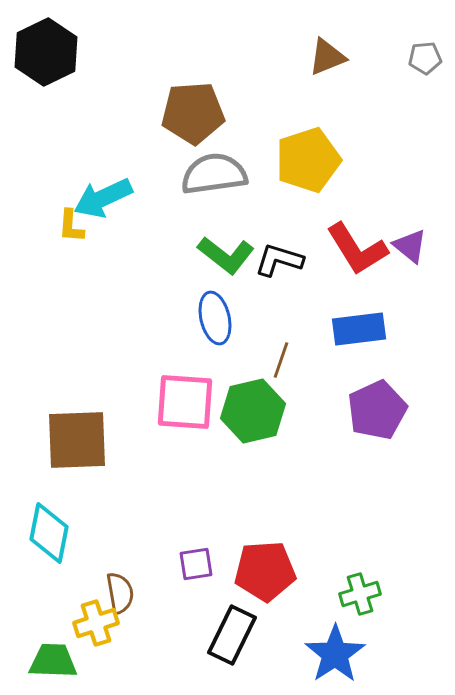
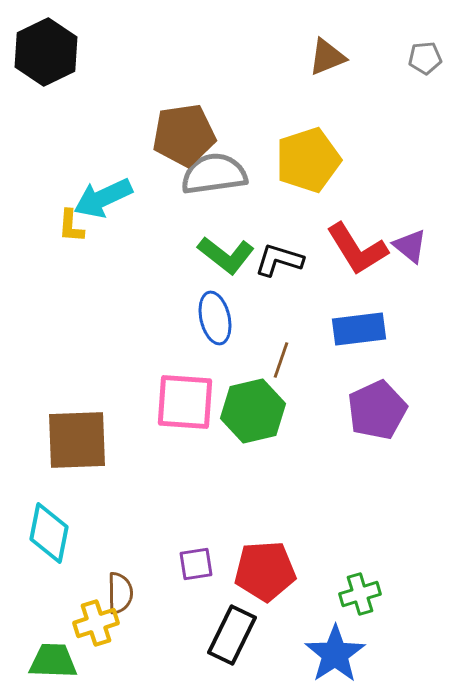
brown pentagon: moved 9 px left, 22 px down; rotated 4 degrees counterclockwise
brown semicircle: rotated 9 degrees clockwise
